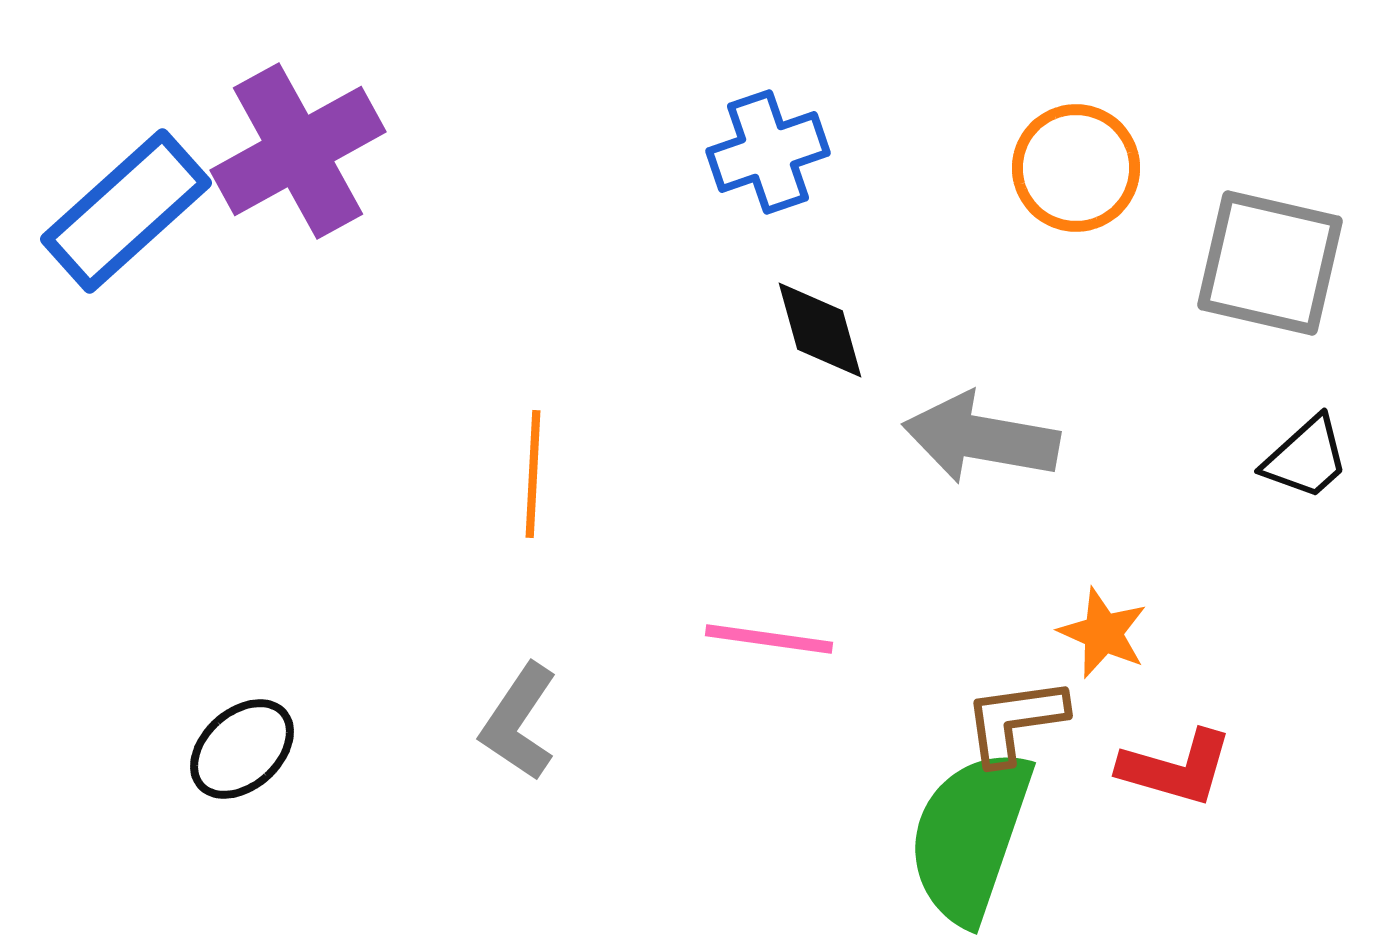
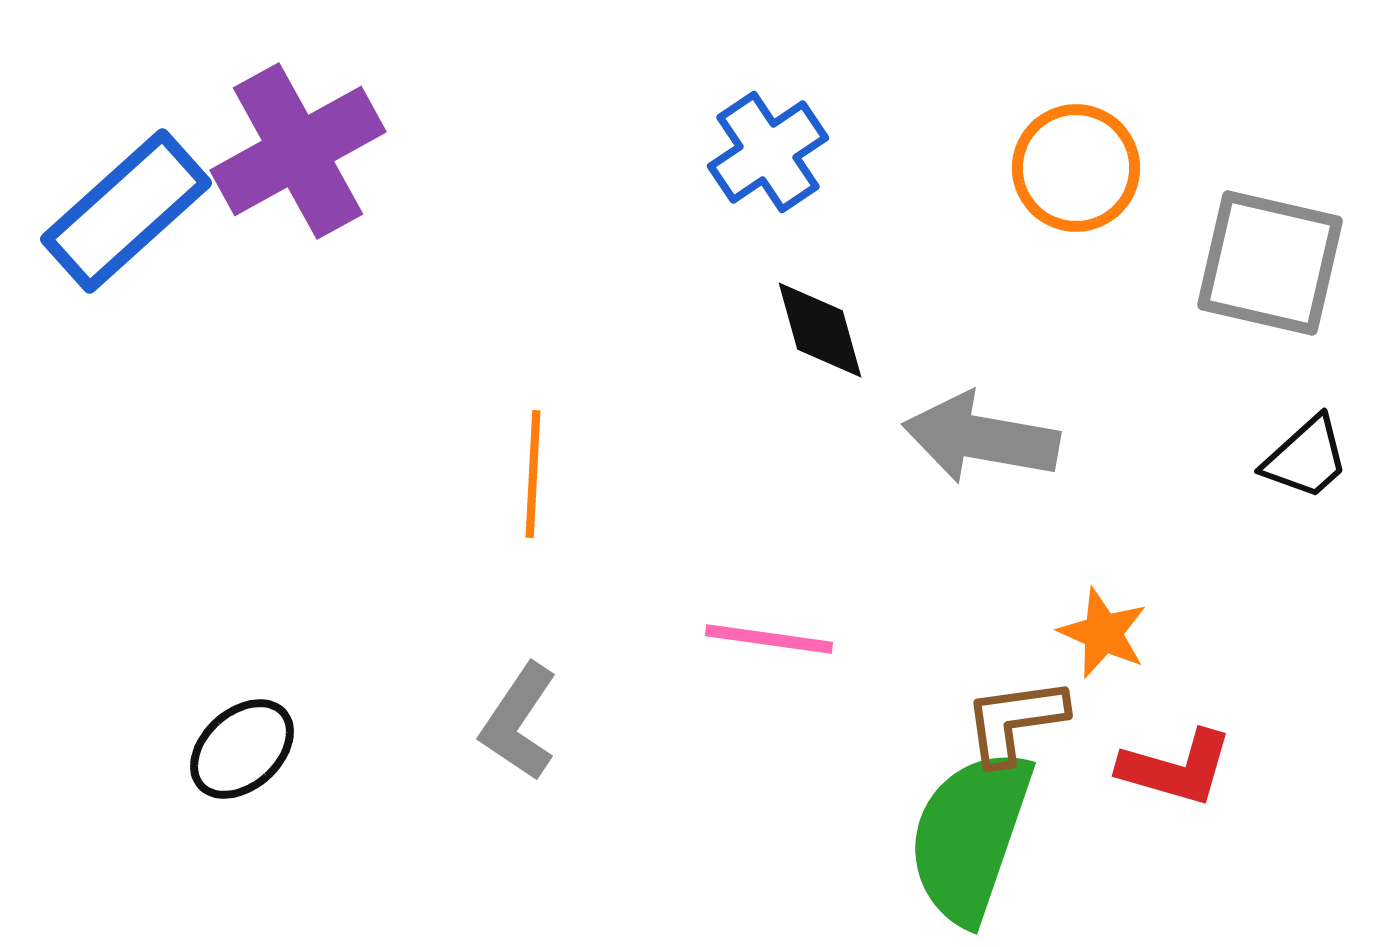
blue cross: rotated 15 degrees counterclockwise
